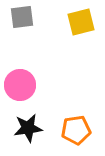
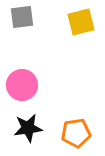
pink circle: moved 2 px right
orange pentagon: moved 3 px down
